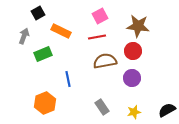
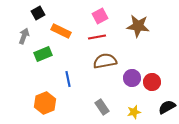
red circle: moved 19 px right, 31 px down
black semicircle: moved 3 px up
